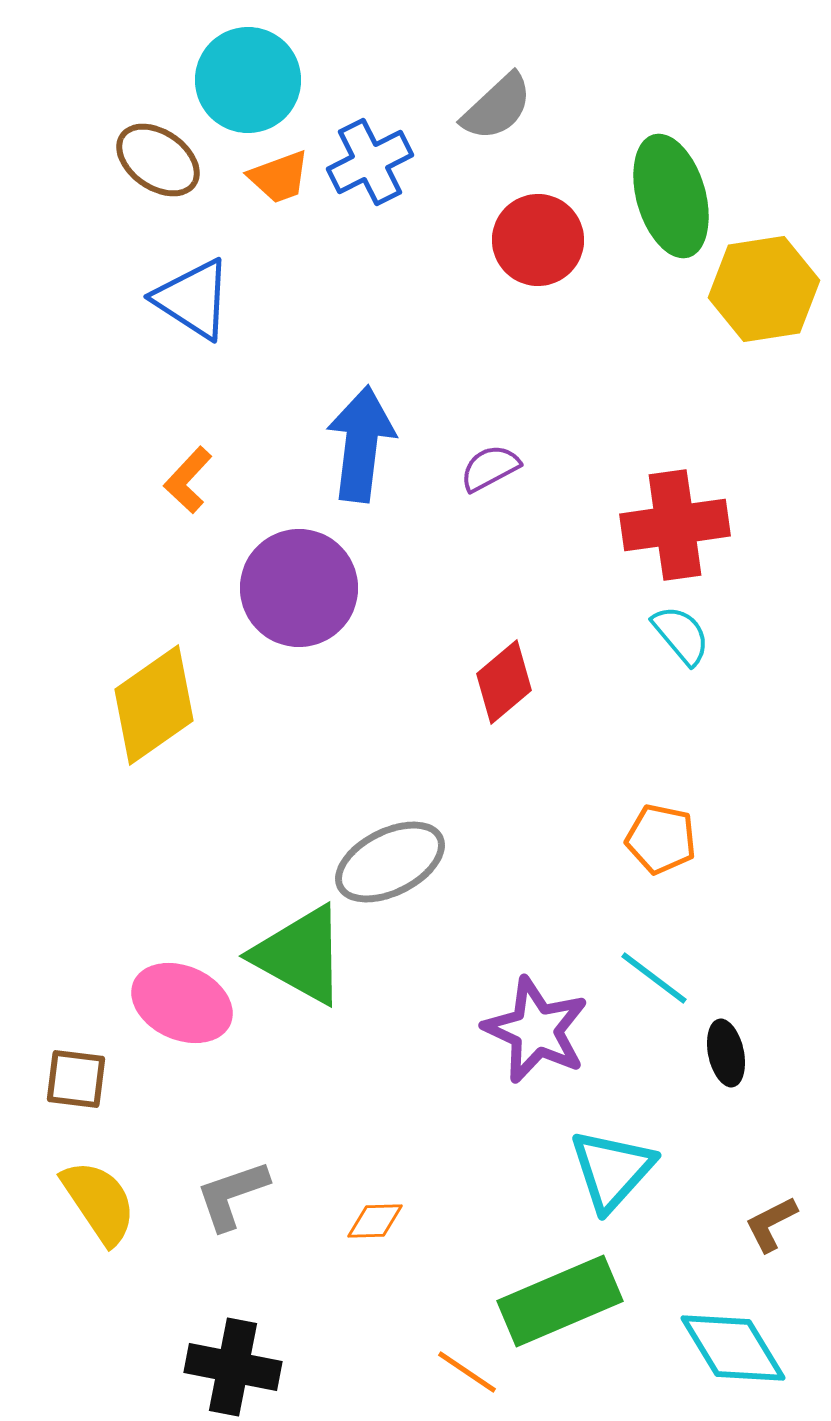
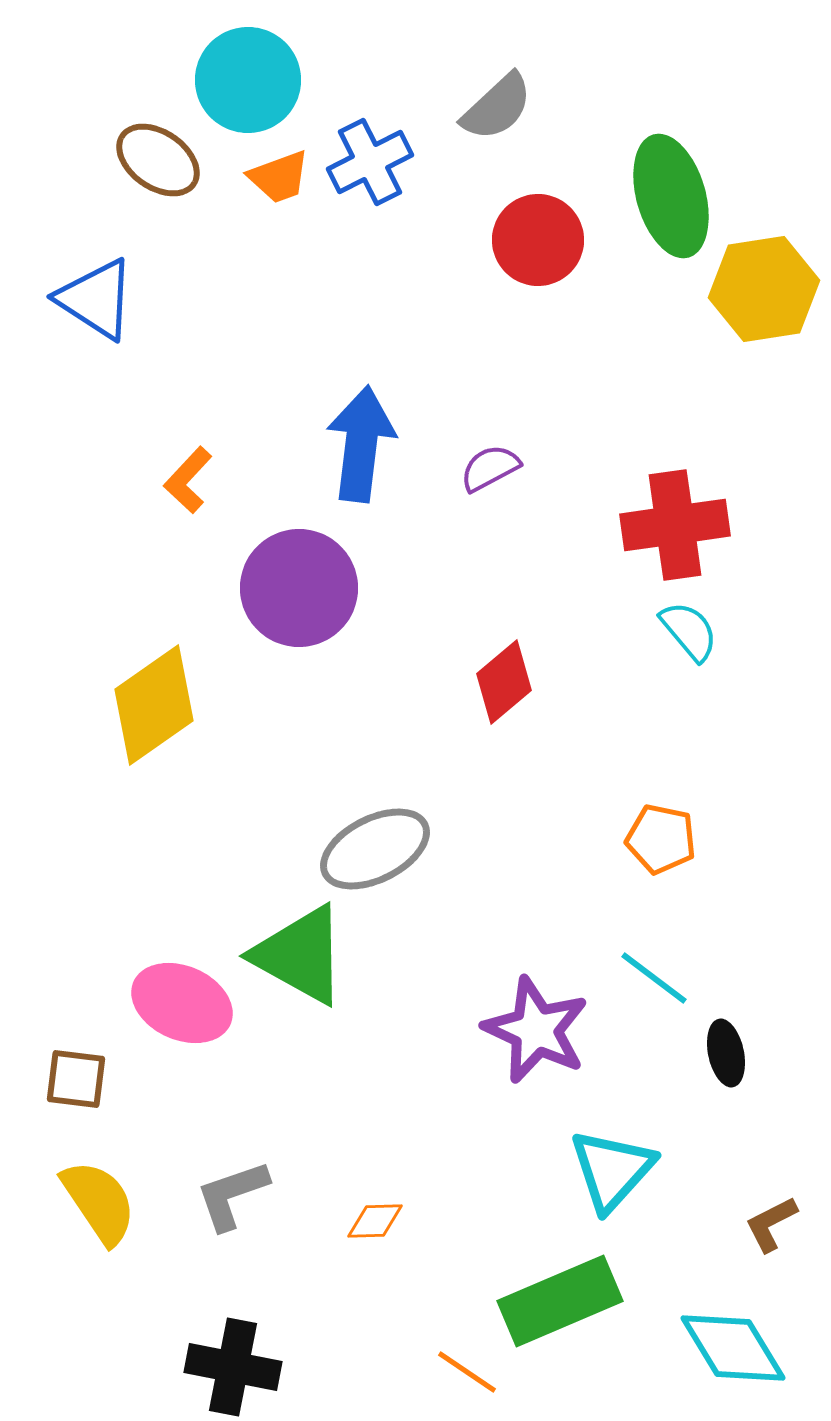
blue triangle: moved 97 px left
cyan semicircle: moved 8 px right, 4 px up
gray ellipse: moved 15 px left, 13 px up
